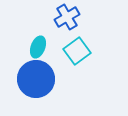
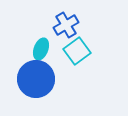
blue cross: moved 1 px left, 8 px down
cyan ellipse: moved 3 px right, 2 px down
